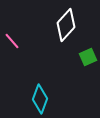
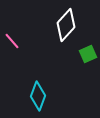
green square: moved 3 px up
cyan diamond: moved 2 px left, 3 px up
